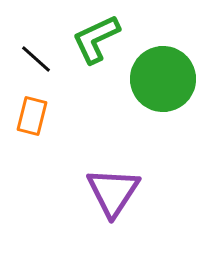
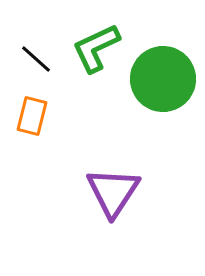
green L-shape: moved 9 px down
